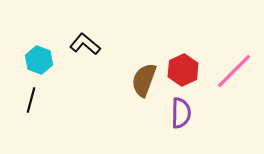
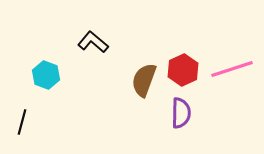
black L-shape: moved 8 px right, 2 px up
cyan hexagon: moved 7 px right, 15 px down
pink line: moved 2 px left, 2 px up; rotated 27 degrees clockwise
black line: moved 9 px left, 22 px down
